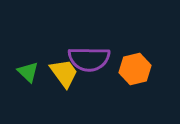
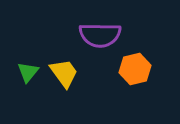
purple semicircle: moved 11 px right, 24 px up
green triangle: rotated 25 degrees clockwise
